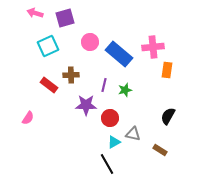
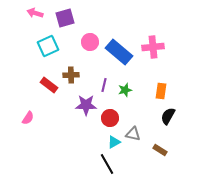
blue rectangle: moved 2 px up
orange rectangle: moved 6 px left, 21 px down
